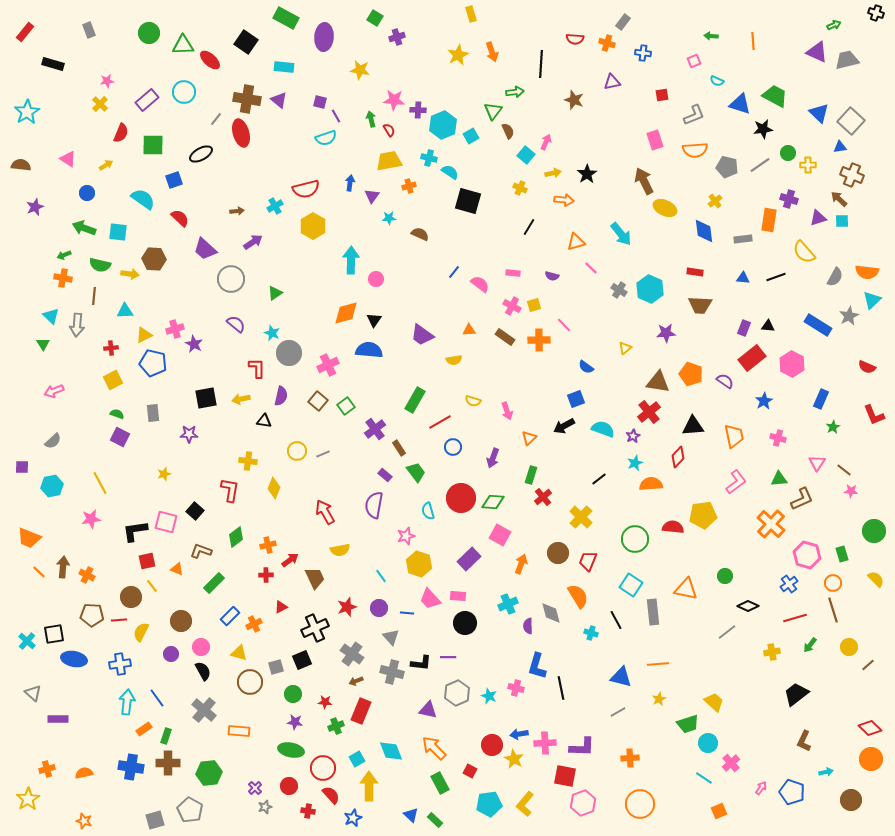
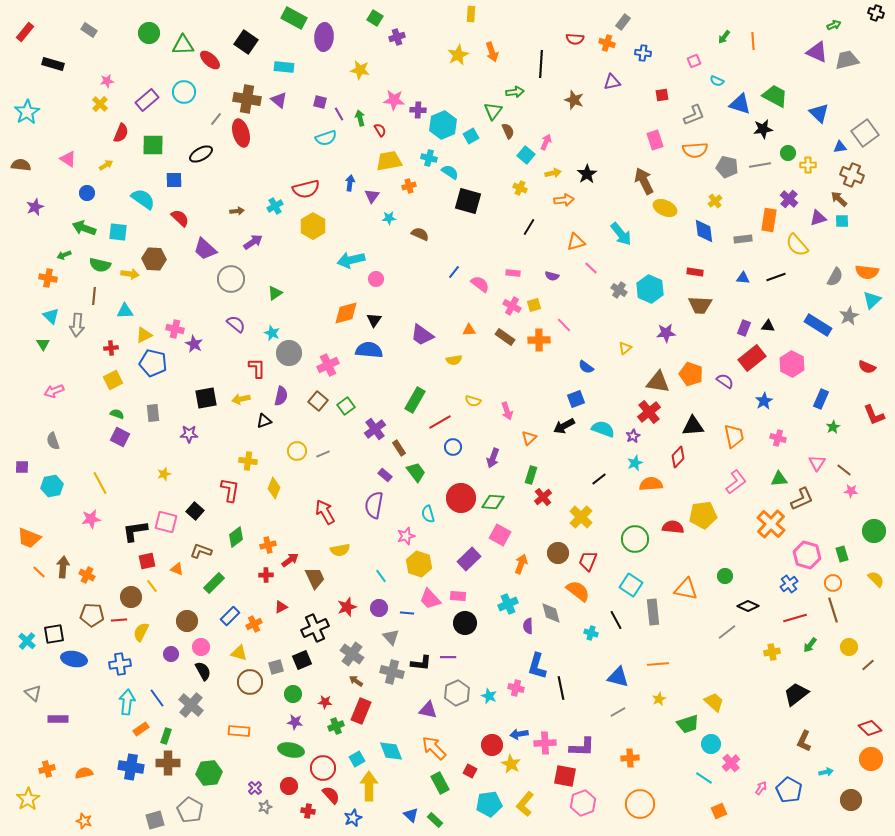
yellow rectangle at (471, 14): rotated 21 degrees clockwise
green rectangle at (286, 18): moved 8 px right
gray rectangle at (89, 30): rotated 35 degrees counterclockwise
green arrow at (711, 36): moved 13 px right, 1 px down; rotated 56 degrees counterclockwise
purple line at (336, 116): moved 3 px right, 2 px up
green arrow at (371, 119): moved 11 px left, 1 px up
gray square at (851, 121): moved 14 px right, 12 px down; rotated 12 degrees clockwise
red semicircle at (389, 130): moved 9 px left
gray line at (760, 165): rotated 25 degrees clockwise
blue square at (174, 180): rotated 18 degrees clockwise
purple cross at (789, 199): rotated 24 degrees clockwise
orange arrow at (564, 200): rotated 12 degrees counterclockwise
yellow semicircle at (804, 252): moved 7 px left, 7 px up
cyan arrow at (351, 260): rotated 104 degrees counterclockwise
orange cross at (63, 278): moved 15 px left
pink cross at (175, 329): rotated 30 degrees clockwise
black triangle at (264, 421): rotated 28 degrees counterclockwise
gray semicircle at (53, 441): rotated 114 degrees clockwise
cyan semicircle at (428, 511): moved 3 px down
orange semicircle at (578, 596): moved 5 px up; rotated 20 degrees counterclockwise
brown circle at (181, 621): moved 6 px right
blue triangle at (621, 677): moved 3 px left
brown arrow at (356, 681): rotated 56 degrees clockwise
gray cross at (204, 710): moved 13 px left, 5 px up
orange rectangle at (144, 729): moved 3 px left
cyan circle at (708, 743): moved 3 px right, 1 px down
yellow star at (514, 759): moved 3 px left, 5 px down
blue pentagon at (792, 792): moved 3 px left, 2 px up; rotated 10 degrees clockwise
